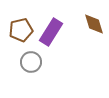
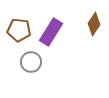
brown diamond: rotated 50 degrees clockwise
brown pentagon: moved 2 px left; rotated 20 degrees clockwise
